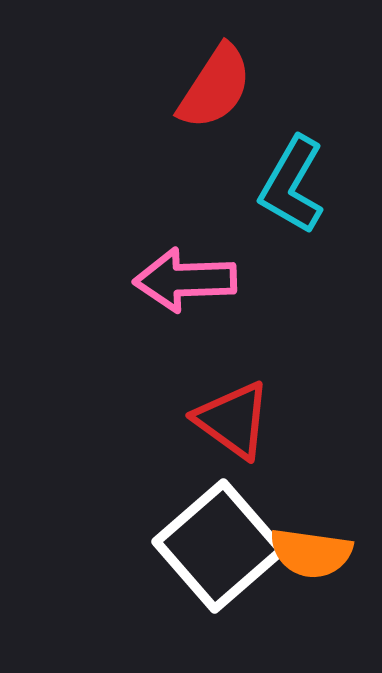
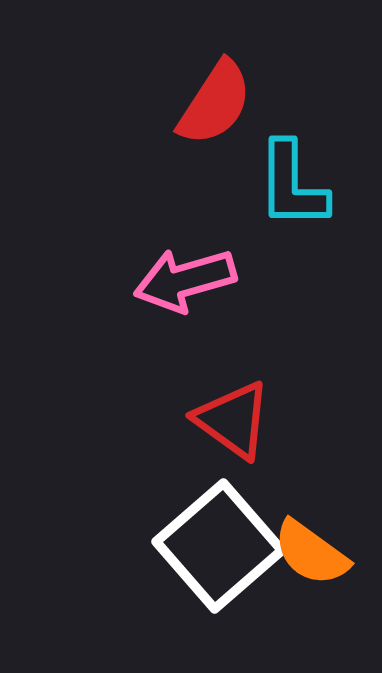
red semicircle: moved 16 px down
cyan L-shape: rotated 30 degrees counterclockwise
pink arrow: rotated 14 degrees counterclockwise
orange semicircle: rotated 28 degrees clockwise
